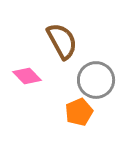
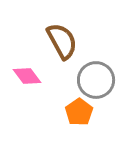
pink diamond: rotated 8 degrees clockwise
orange pentagon: rotated 12 degrees counterclockwise
